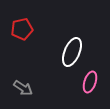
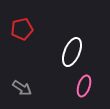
pink ellipse: moved 6 px left, 4 px down
gray arrow: moved 1 px left
